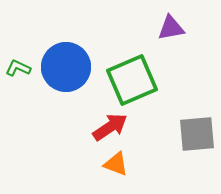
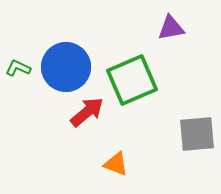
red arrow: moved 23 px left, 15 px up; rotated 6 degrees counterclockwise
